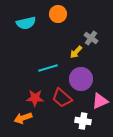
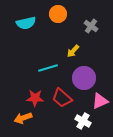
gray cross: moved 12 px up
yellow arrow: moved 3 px left, 1 px up
purple circle: moved 3 px right, 1 px up
white cross: rotated 21 degrees clockwise
